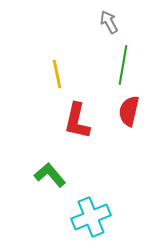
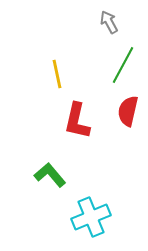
green line: rotated 18 degrees clockwise
red semicircle: moved 1 px left
